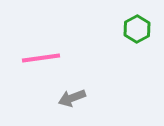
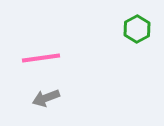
gray arrow: moved 26 px left
